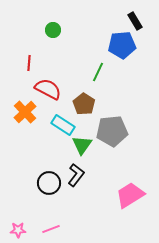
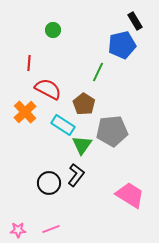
blue pentagon: rotated 8 degrees counterclockwise
pink trapezoid: rotated 64 degrees clockwise
